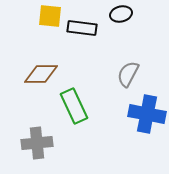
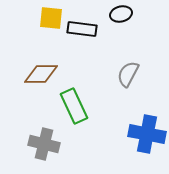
yellow square: moved 1 px right, 2 px down
black rectangle: moved 1 px down
blue cross: moved 20 px down
gray cross: moved 7 px right, 1 px down; rotated 20 degrees clockwise
